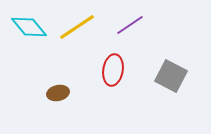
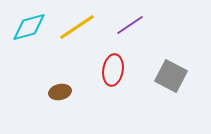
cyan diamond: rotated 66 degrees counterclockwise
brown ellipse: moved 2 px right, 1 px up
